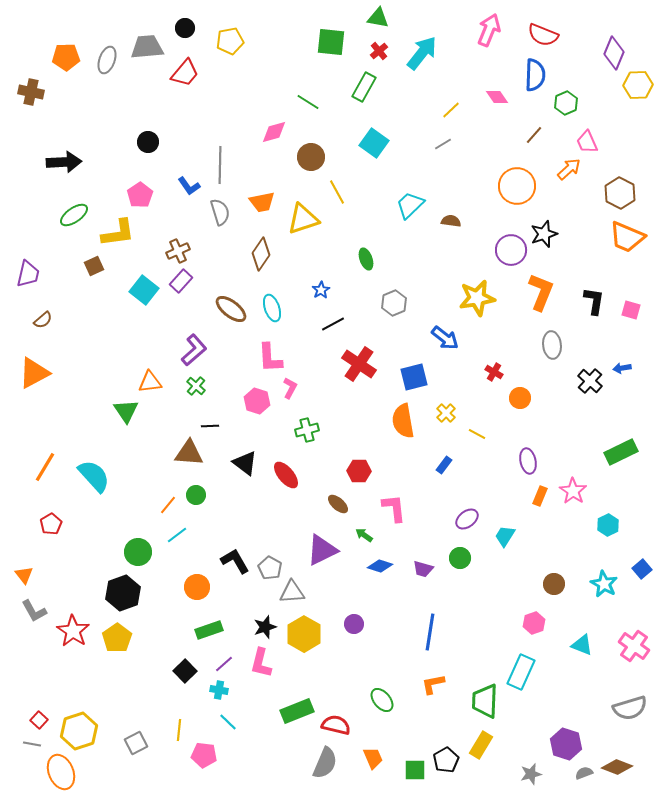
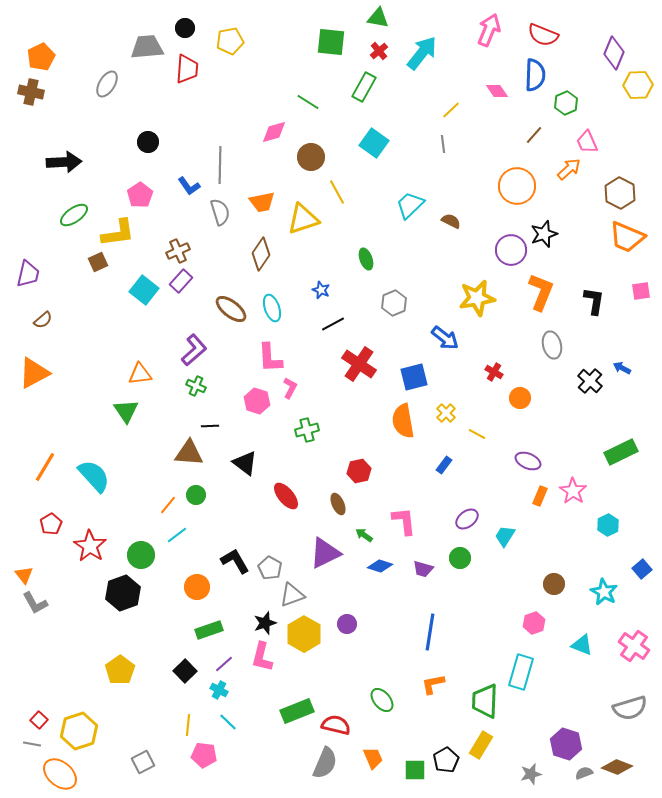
orange pentagon at (66, 57): moved 25 px left; rotated 24 degrees counterclockwise
gray ellipse at (107, 60): moved 24 px down; rotated 12 degrees clockwise
red trapezoid at (185, 73): moved 2 px right, 4 px up; rotated 36 degrees counterclockwise
pink diamond at (497, 97): moved 6 px up
gray line at (443, 144): rotated 66 degrees counterclockwise
brown semicircle at (451, 221): rotated 18 degrees clockwise
brown square at (94, 266): moved 4 px right, 4 px up
blue star at (321, 290): rotated 18 degrees counterclockwise
pink square at (631, 310): moved 10 px right, 19 px up; rotated 24 degrees counterclockwise
gray ellipse at (552, 345): rotated 8 degrees counterclockwise
blue arrow at (622, 368): rotated 36 degrees clockwise
orange triangle at (150, 382): moved 10 px left, 8 px up
green cross at (196, 386): rotated 18 degrees counterclockwise
purple ellipse at (528, 461): rotated 55 degrees counterclockwise
red hexagon at (359, 471): rotated 15 degrees counterclockwise
red ellipse at (286, 475): moved 21 px down
brown ellipse at (338, 504): rotated 25 degrees clockwise
pink L-shape at (394, 508): moved 10 px right, 13 px down
purple triangle at (322, 550): moved 3 px right, 3 px down
green circle at (138, 552): moved 3 px right, 3 px down
cyan star at (604, 584): moved 8 px down
gray triangle at (292, 592): moved 3 px down; rotated 16 degrees counterclockwise
gray L-shape at (34, 611): moved 1 px right, 8 px up
purple circle at (354, 624): moved 7 px left
black star at (265, 627): moved 4 px up
red star at (73, 631): moved 17 px right, 85 px up
yellow pentagon at (117, 638): moved 3 px right, 32 px down
pink L-shape at (261, 663): moved 1 px right, 6 px up
cyan rectangle at (521, 672): rotated 8 degrees counterclockwise
cyan cross at (219, 690): rotated 18 degrees clockwise
yellow line at (179, 730): moved 9 px right, 5 px up
gray square at (136, 743): moved 7 px right, 19 px down
orange ellipse at (61, 772): moved 1 px left, 2 px down; rotated 28 degrees counterclockwise
